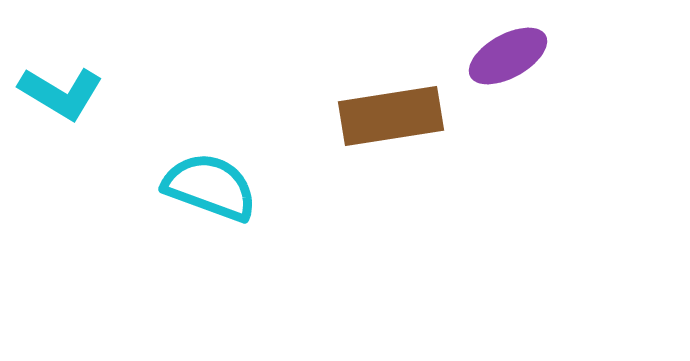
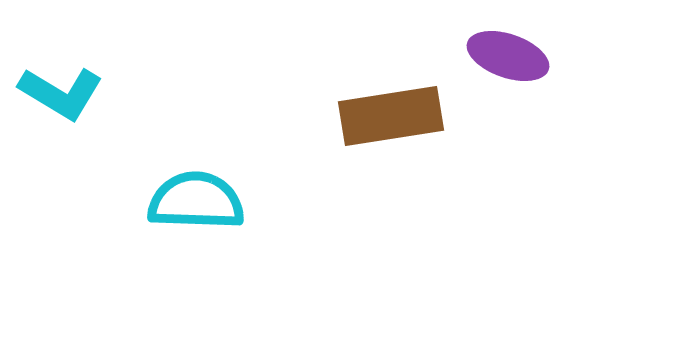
purple ellipse: rotated 48 degrees clockwise
cyan semicircle: moved 14 px left, 14 px down; rotated 18 degrees counterclockwise
